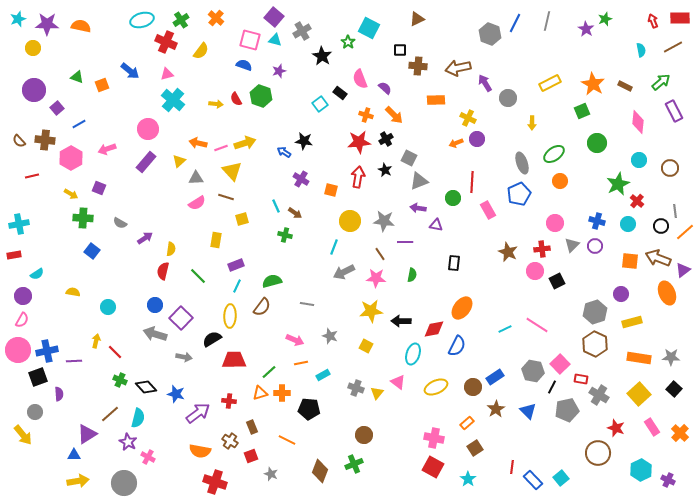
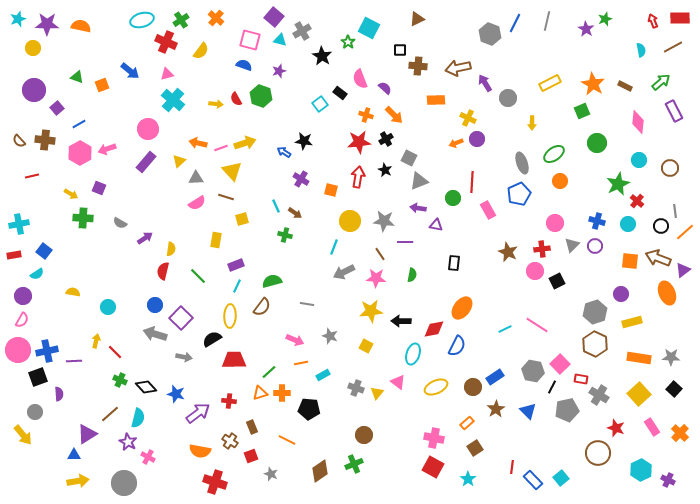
cyan triangle at (275, 40): moved 5 px right
pink hexagon at (71, 158): moved 9 px right, 5 px up
blue square at (92, 251): moved 48 px left
brown diamond at (320, 471): rotated 35 degrees clockwise
